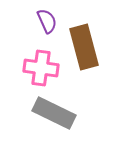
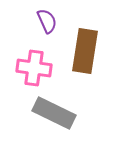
brown rectangle: moved 1 px right, 4 px down; rotated 24 degrees clockwise
pink cross: moved 7 px left
